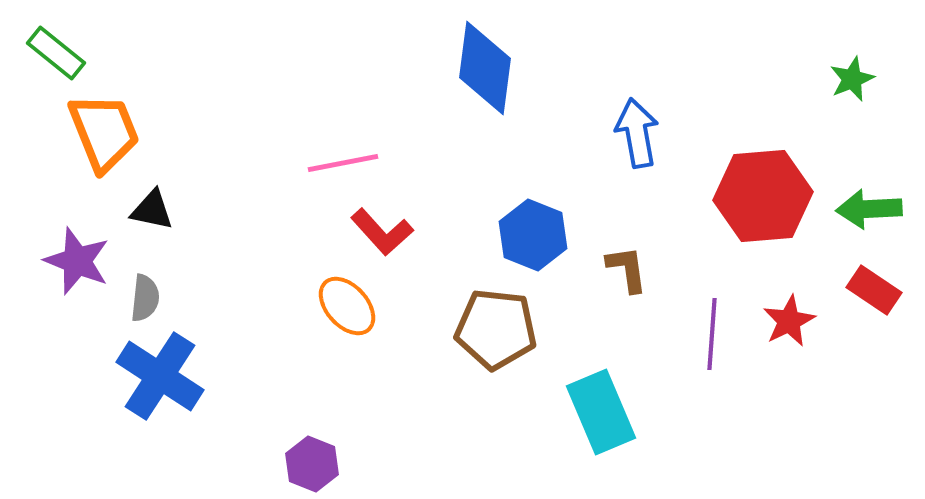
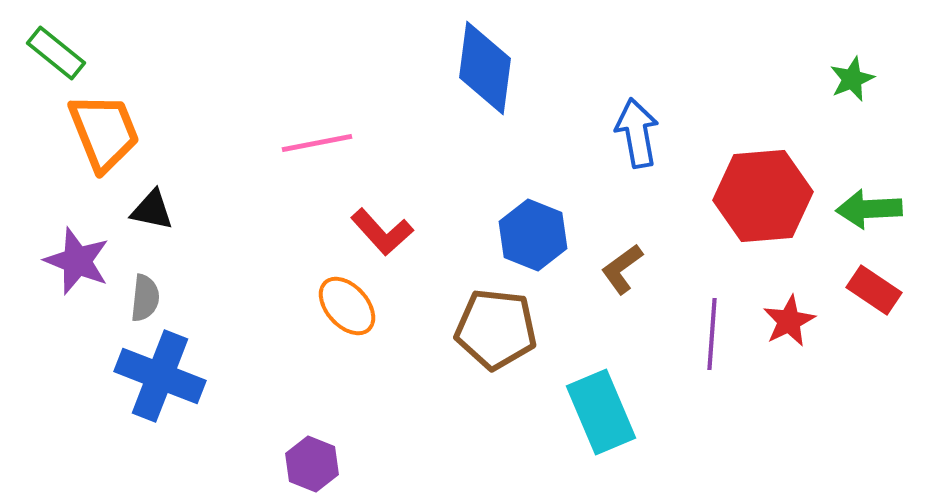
pink line: moved 26 px left, 20 px up
brown L-shape: moved 5 px left; rotated 118 degrees counterclockwise
blue cross: rotated 12 degrees counterclockwise
